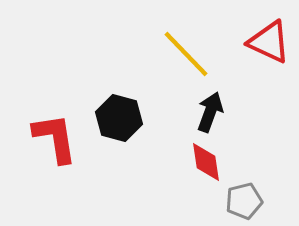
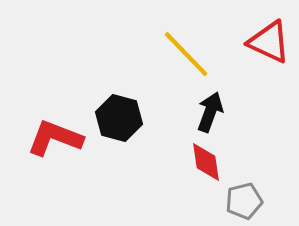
red L-shape: rotated 60 degrees counterclockwise
